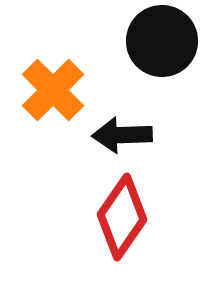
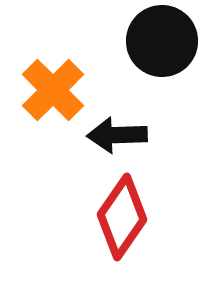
black arrow: moved 5 px left
